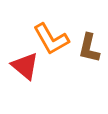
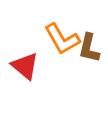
orange L-shape: moved 11 px right
